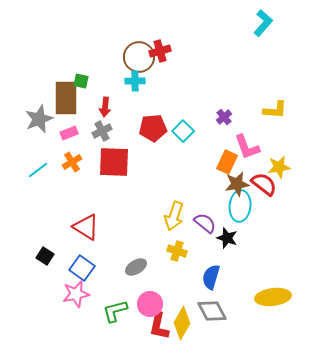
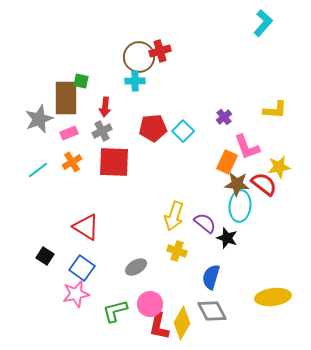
brown star: rotated 15 degrees clockwise
